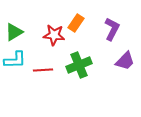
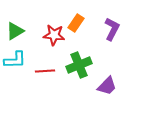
green triangle: moved 1 px right, 1 px up
purple trapezoid: moved 18 px left, 25 px down
red line: moved 2 px right, 1 px down
